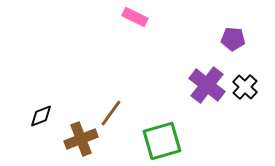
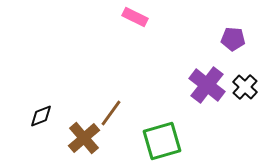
brown cross: moved 3 px right, 1 px up; rotated 20 degrees counterclockwise
